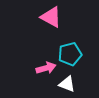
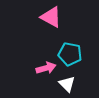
cyan pentagon: rotated 25 degrees clockwise
white triangle: rotated 24 degrees clockwise
